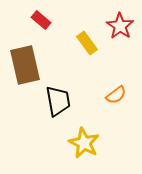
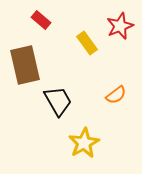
red star: rotated 16 degrees clockwise
black trapezoid: rotated 20 degrees counterclockwise
yellow star: rotated 16 degrees clockwise
